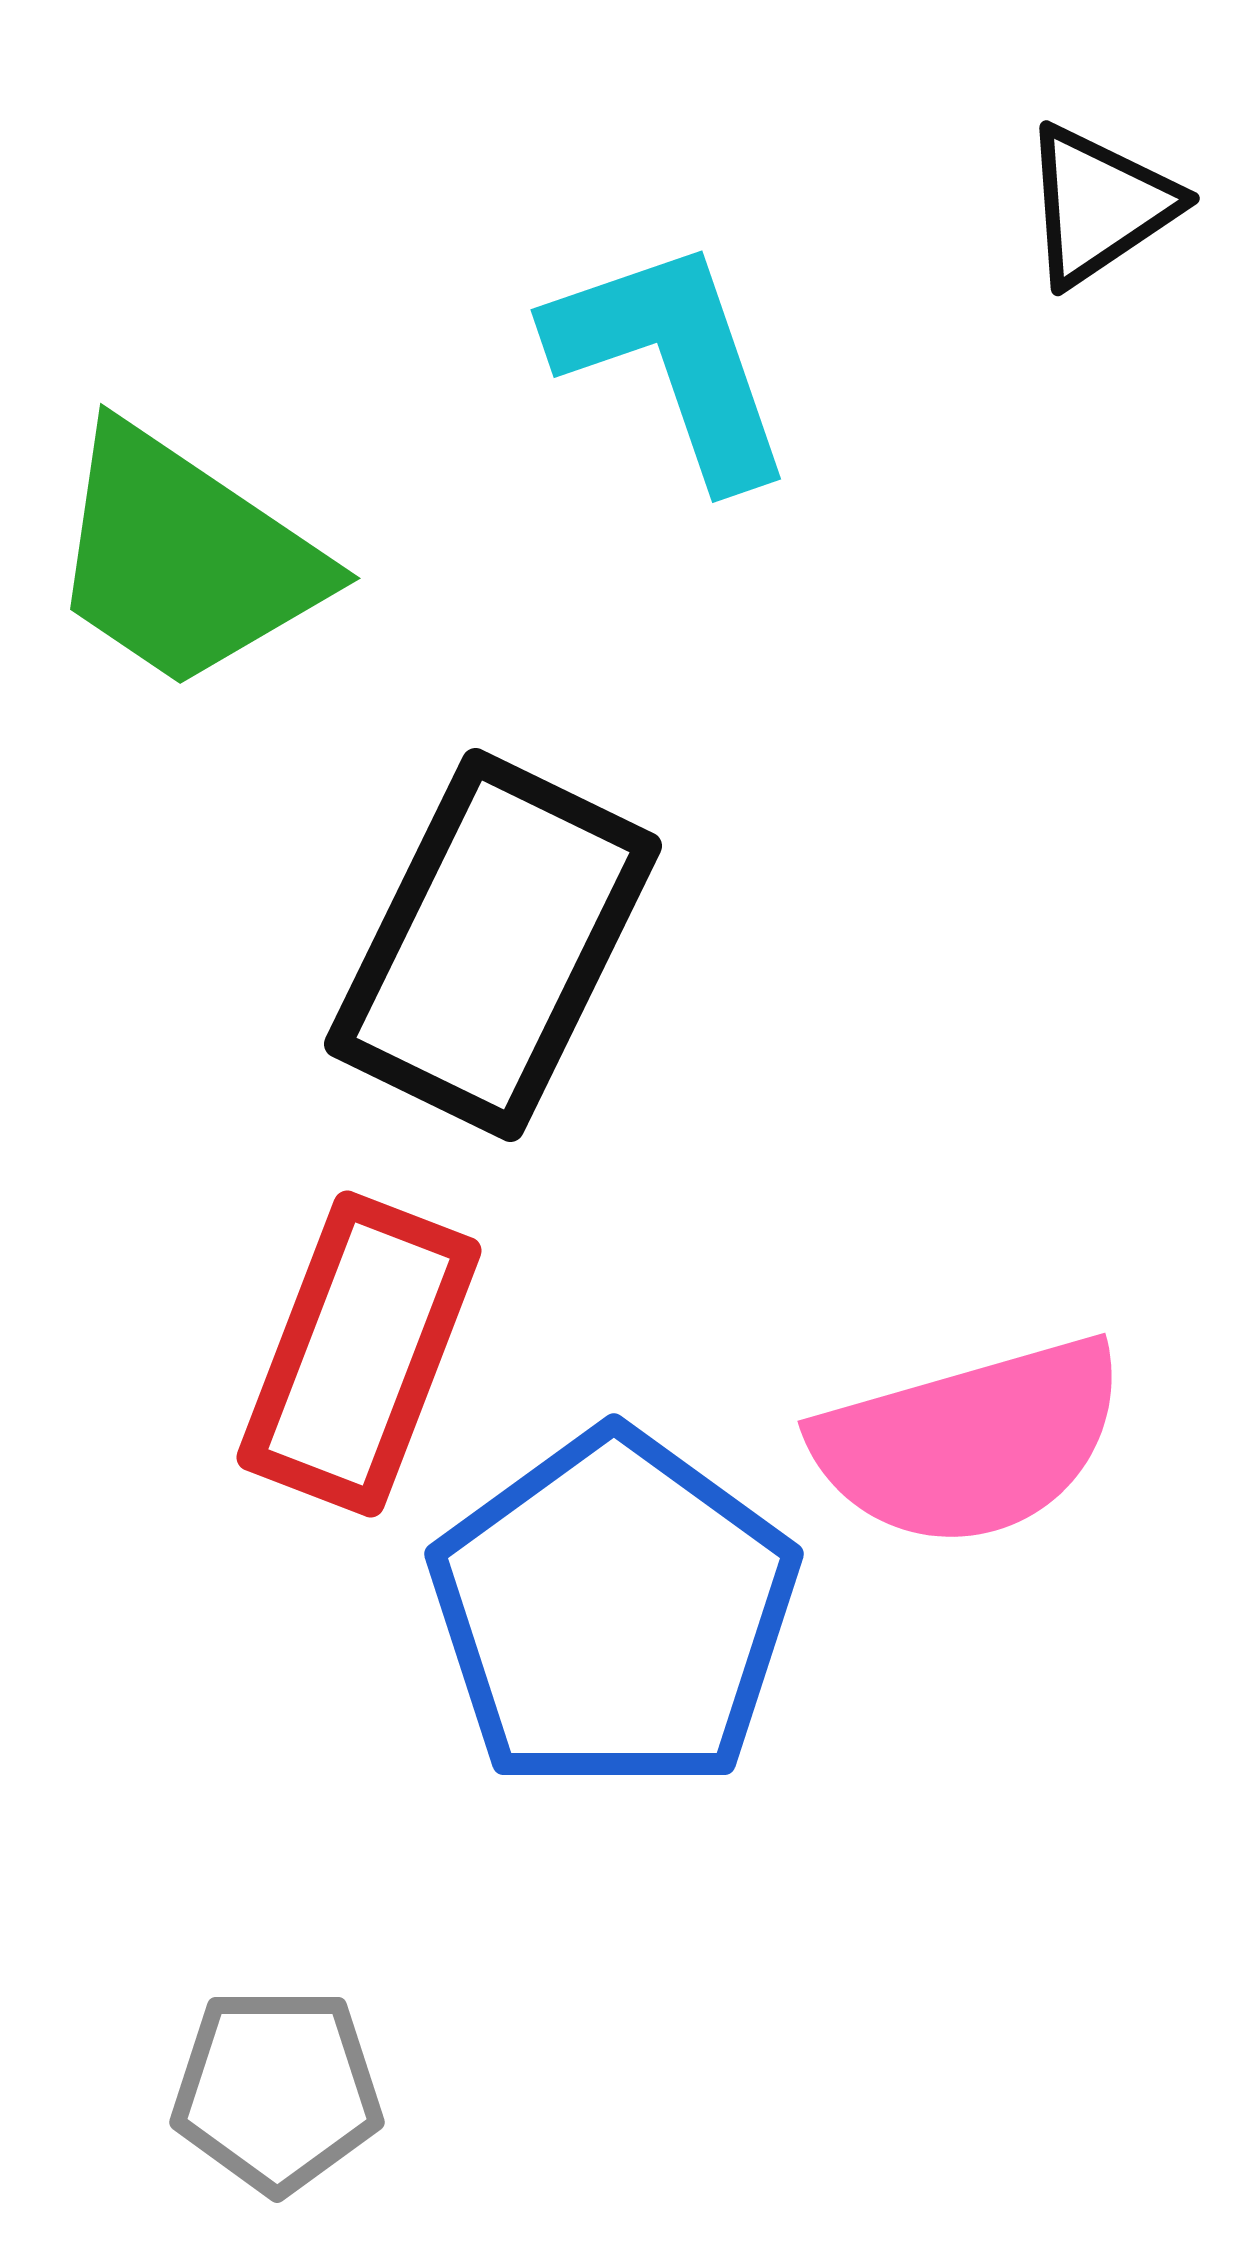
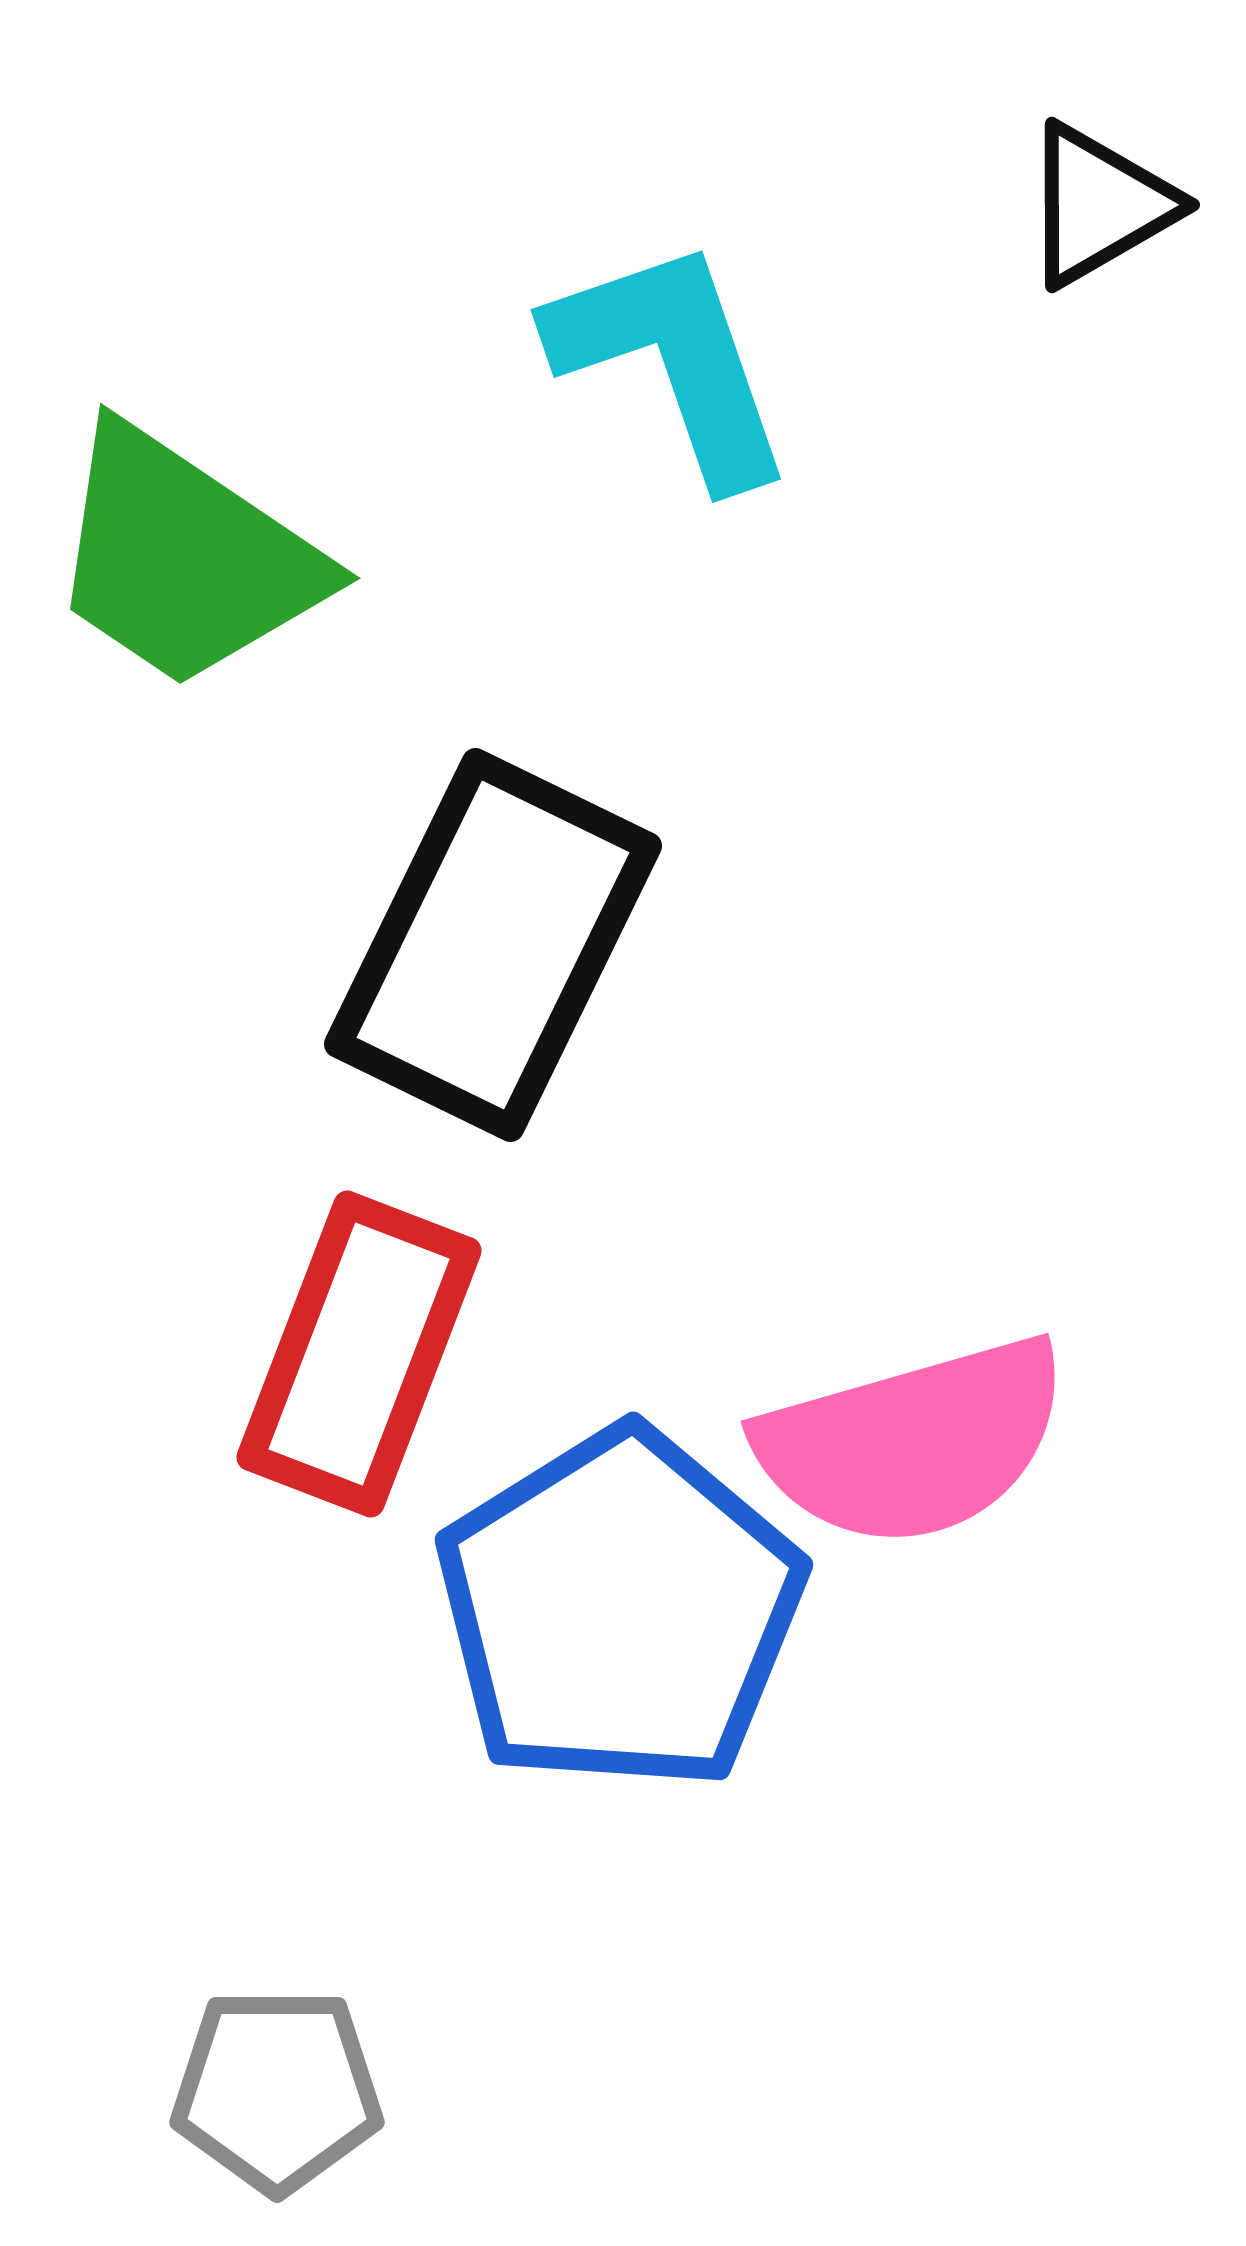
black triangle: rotated 4 degrees clockwise
pink semicircle: moved 57 px left
blue pentagon: moved 6 px right, 2 px up; rotated 4 degrees clockwise
